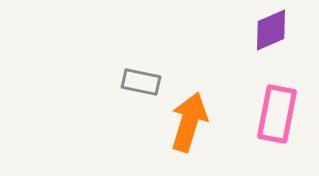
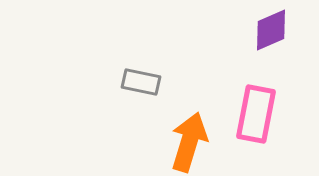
pink rectangle: moved 21 px left
orange arrow: moved 20 px down
